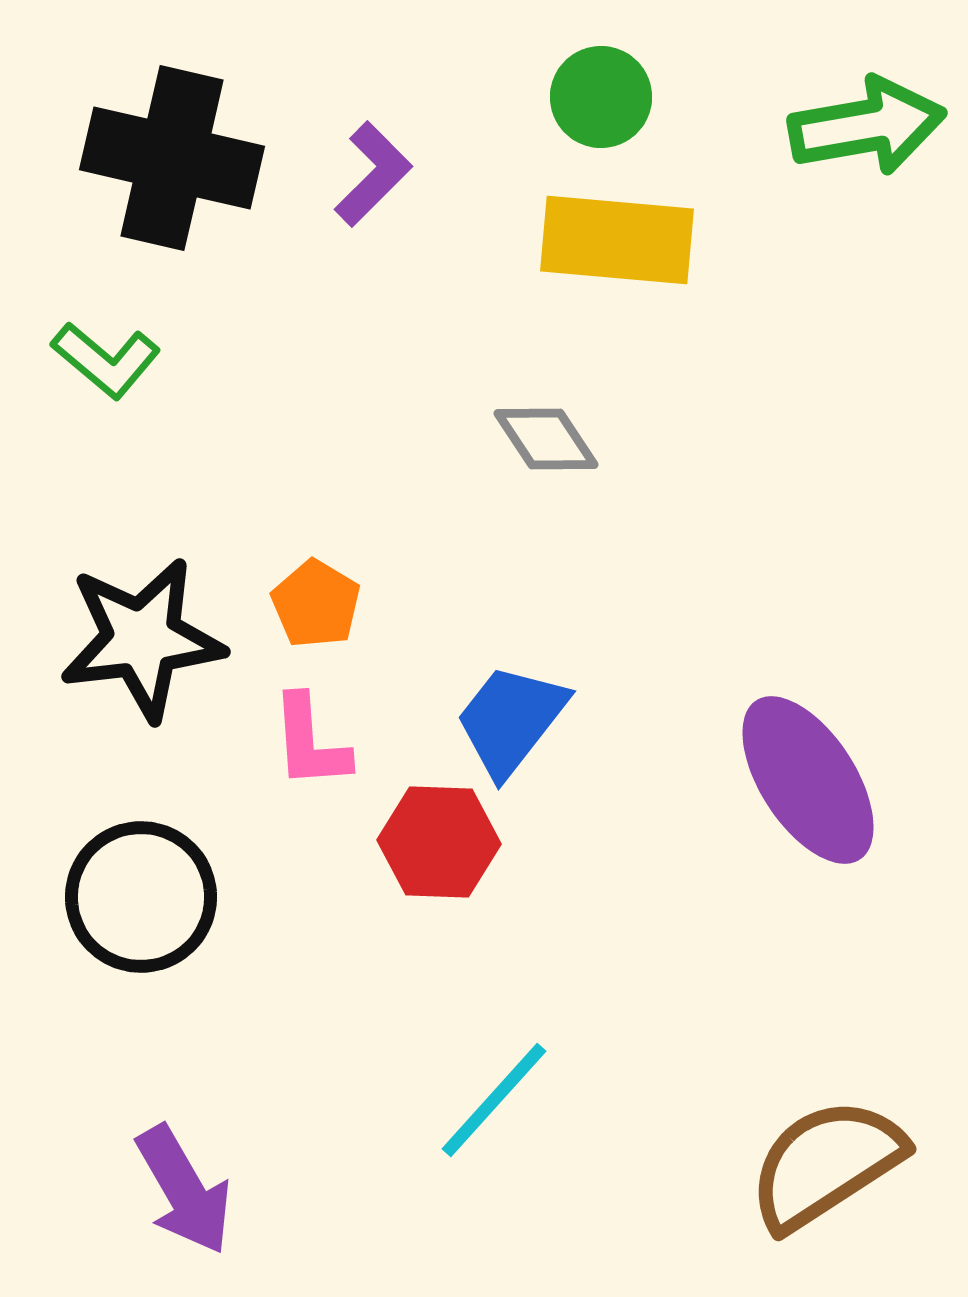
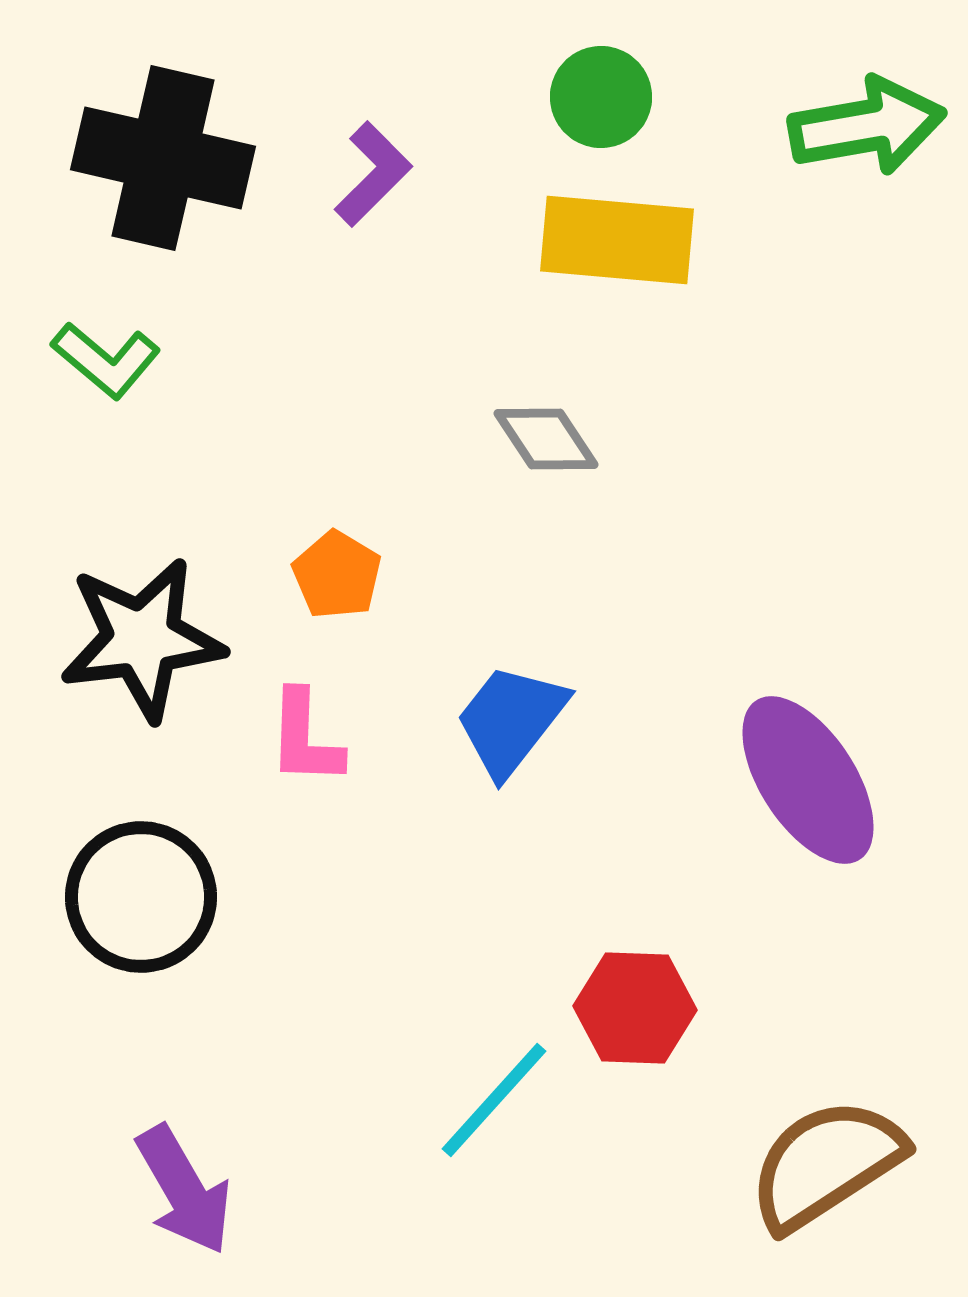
black cross: moved 9 px left
orange pentagon: moved 21 px right, 29 px up
pink L-shape: moved 5 px left, 4 px up; rotated 6 degrees clockwise
red hexagon: moved 196 px right, 166 px down
